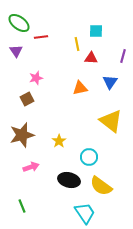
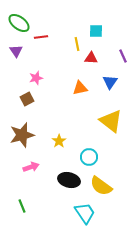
purple line: rotated 40 degrees counterclockwise
